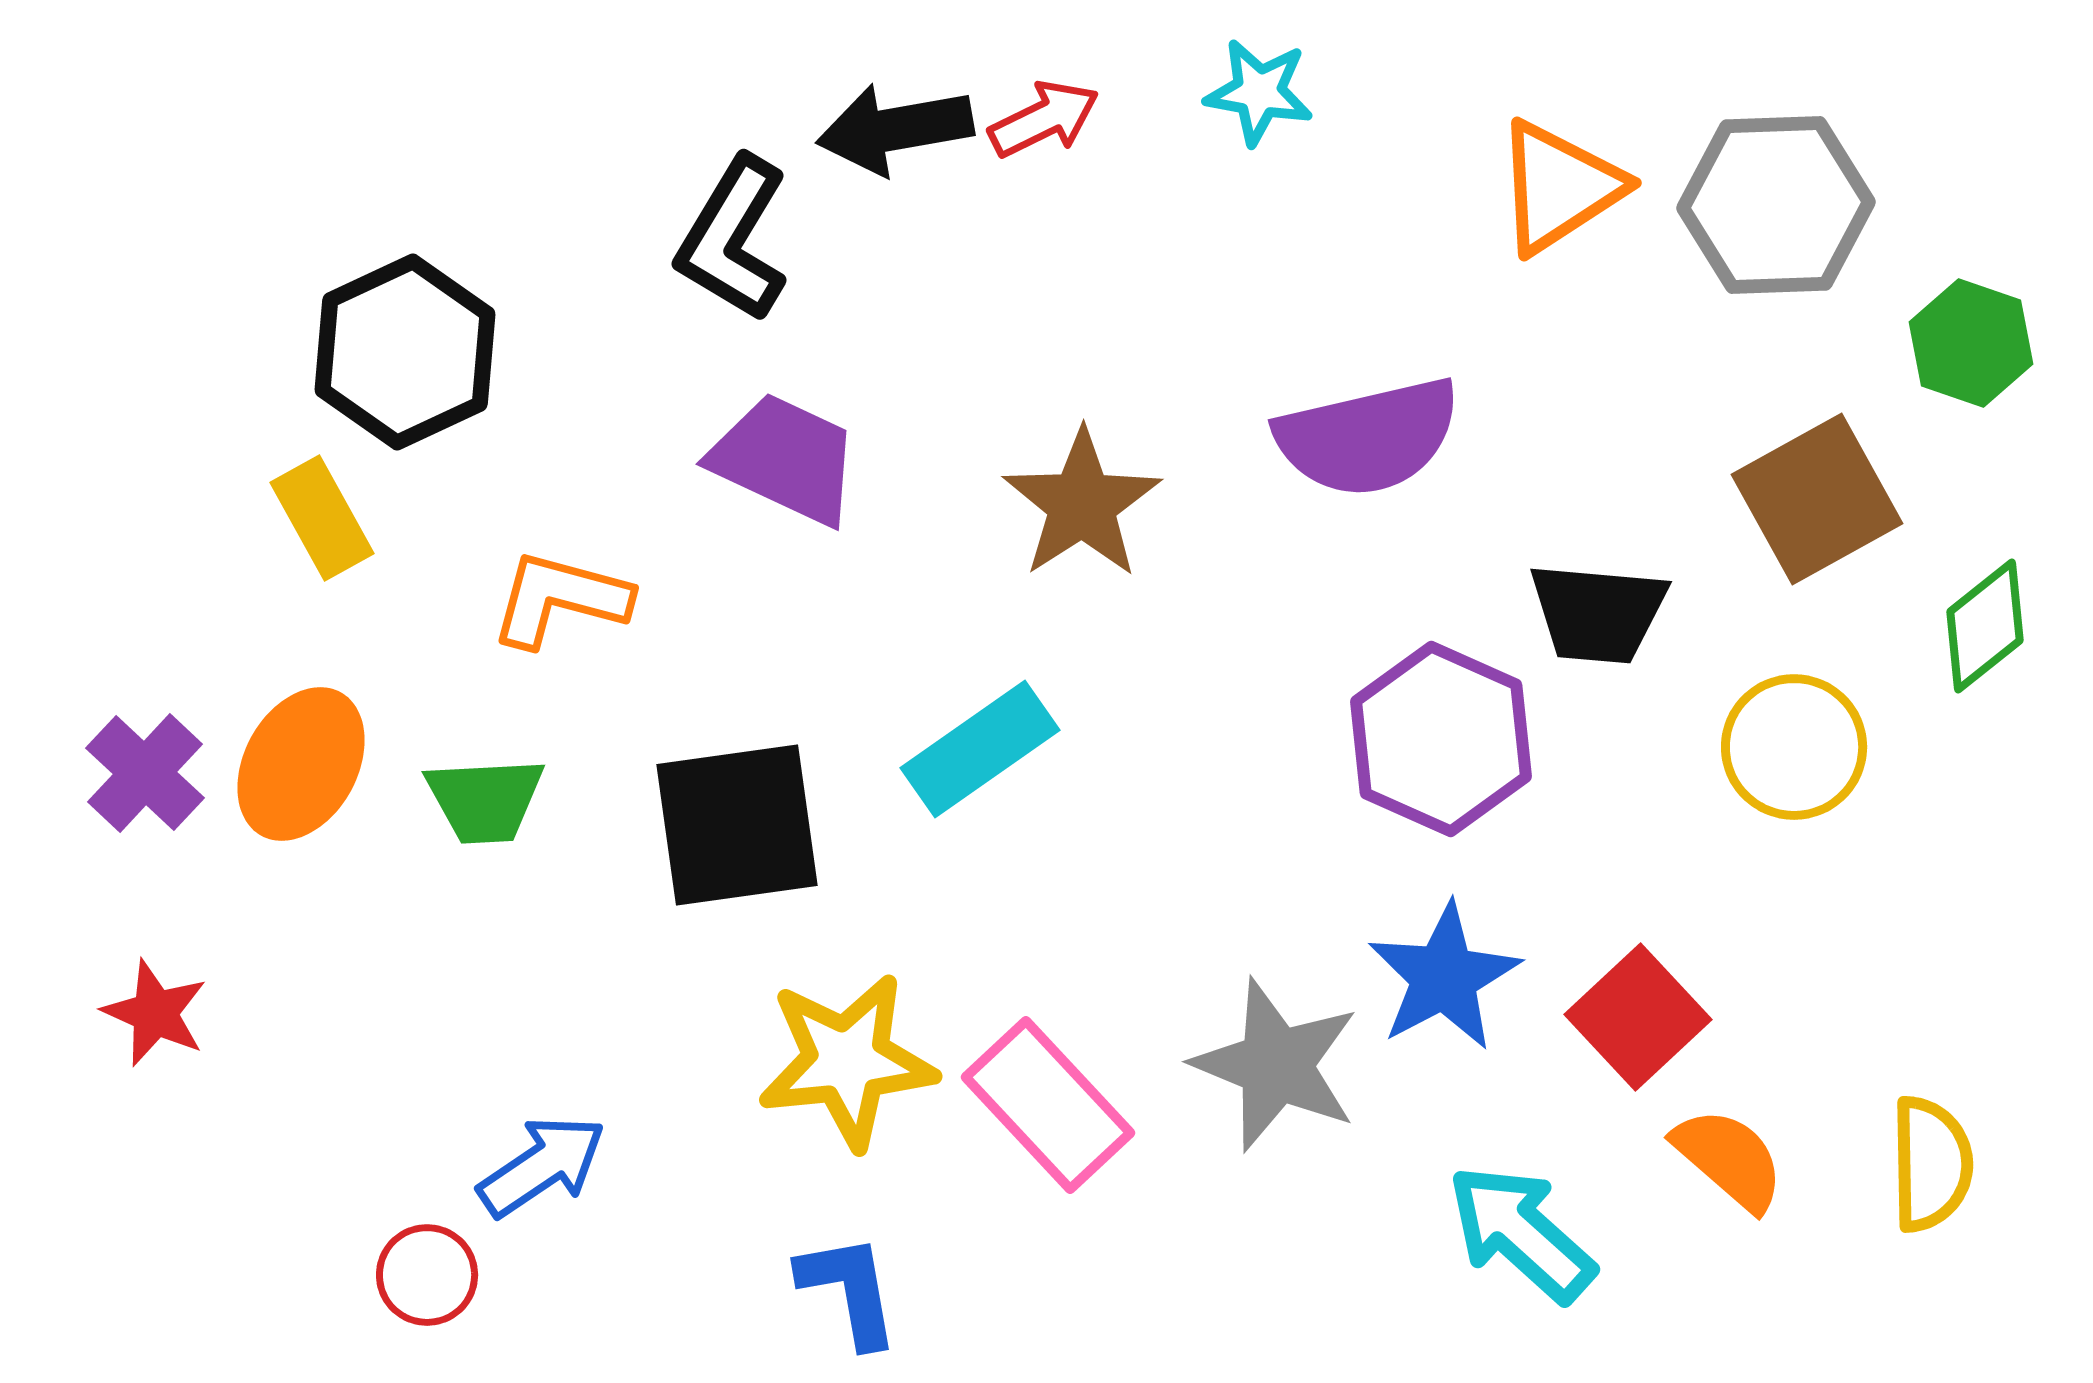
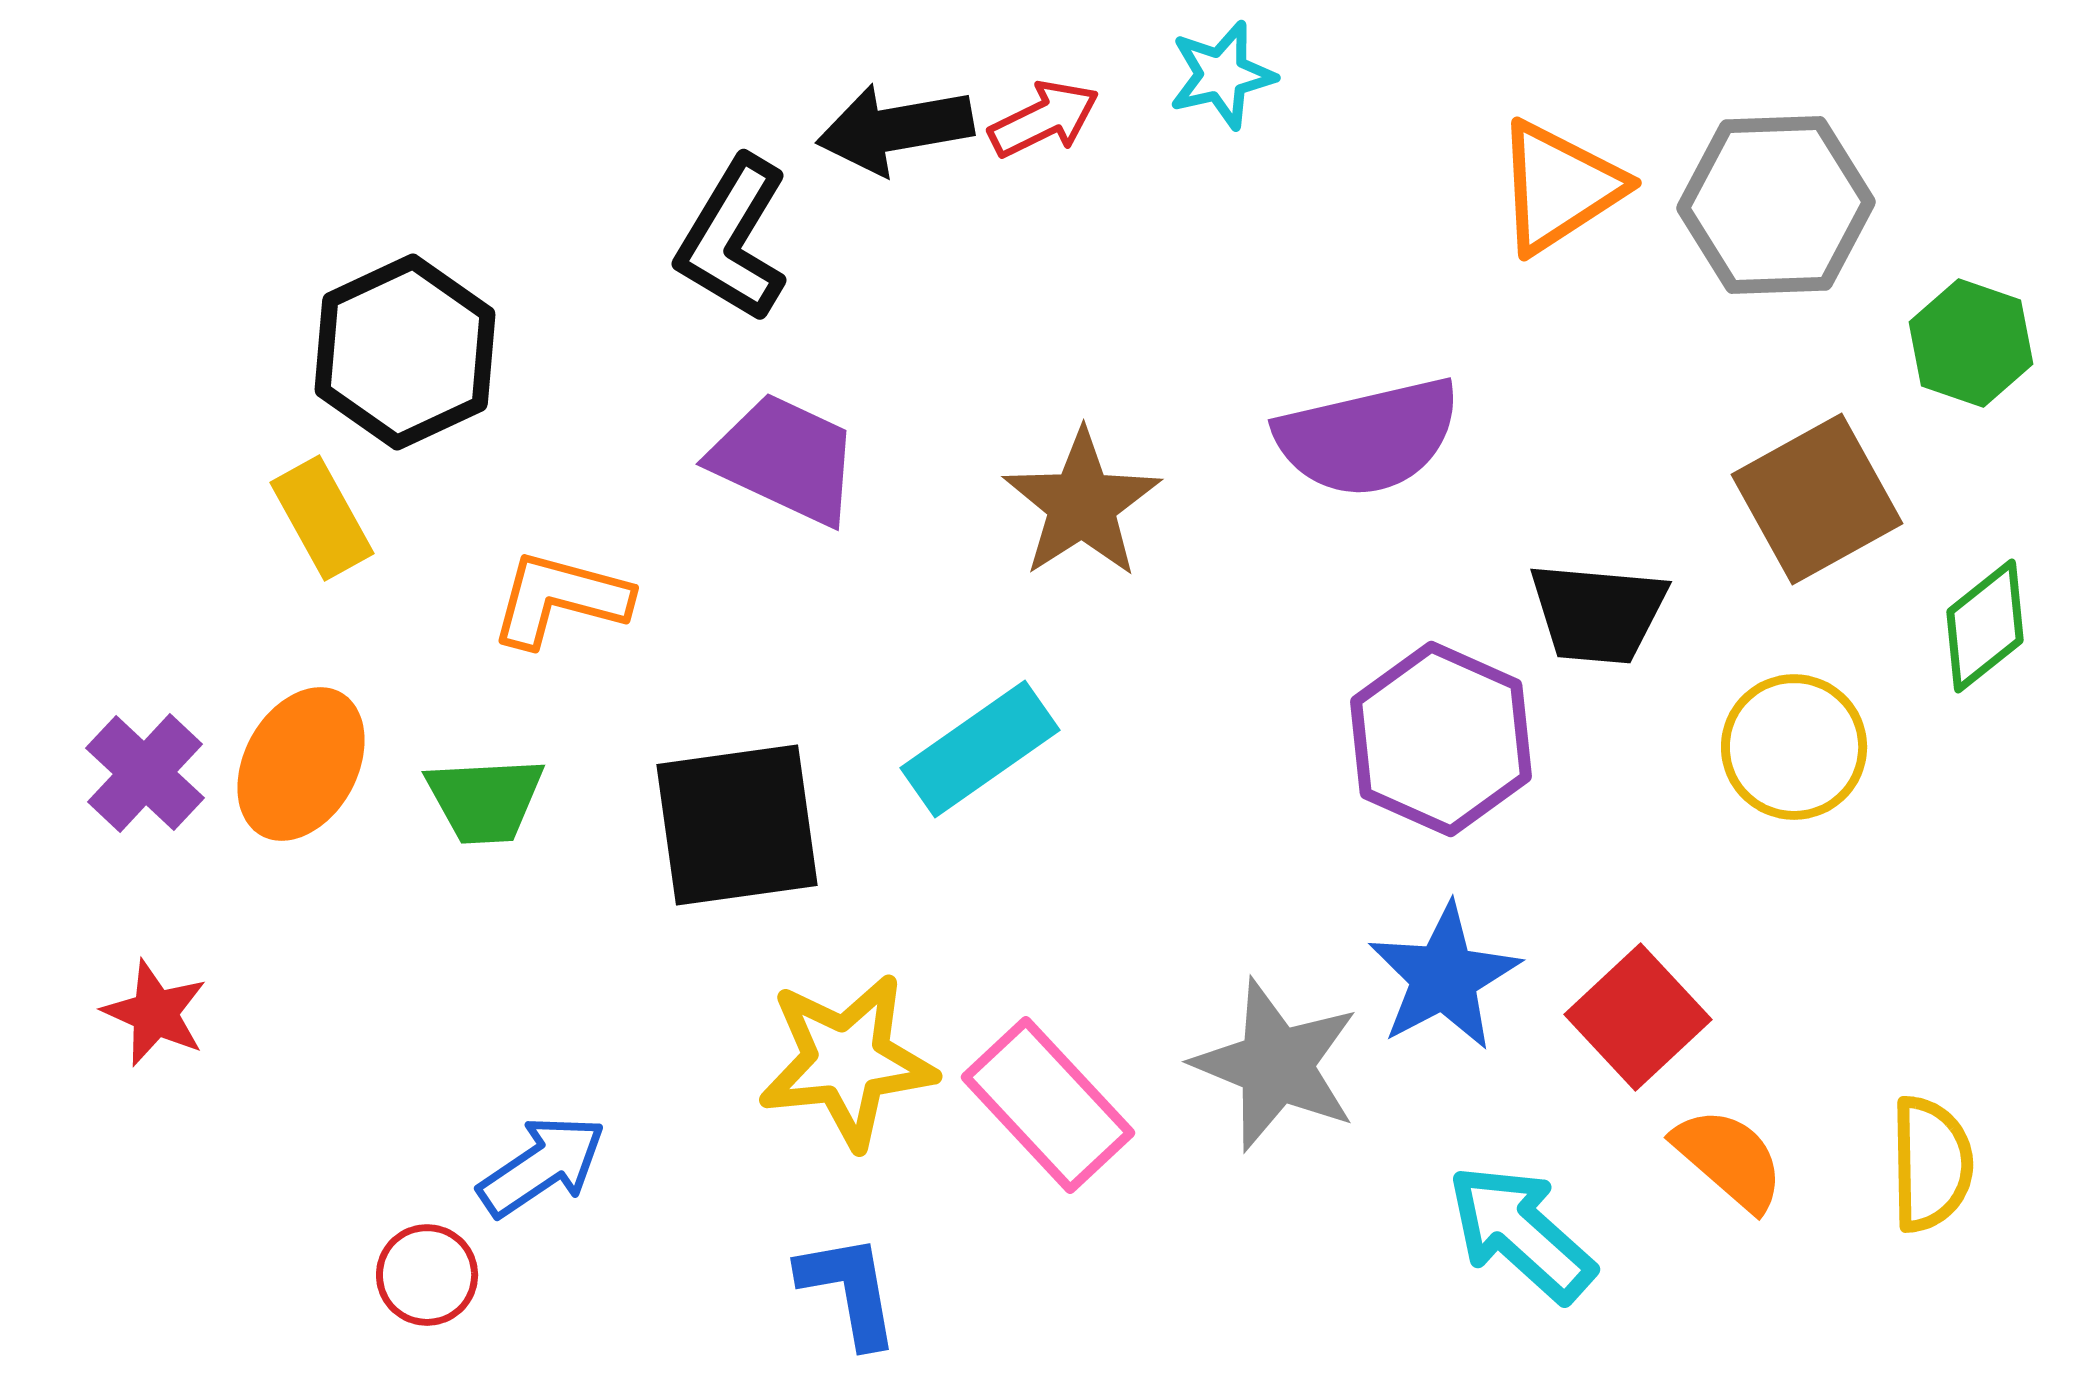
cyan star: moved 37 px left, 17 px up; rotated 23 degrees counterclockwise
